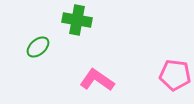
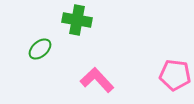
green ellipse: moved 2 px right, 2 px down
pink L-shape: rotated 12 degrees clockwise
